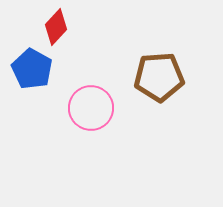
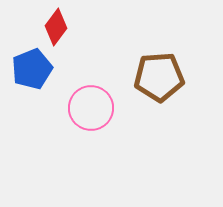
red diamond: rotated 6 degrees counterclockwise
blue pentagon: rotated 21 degrees clockwise
